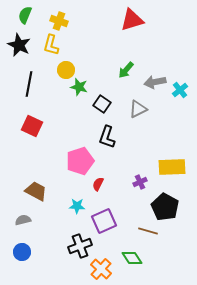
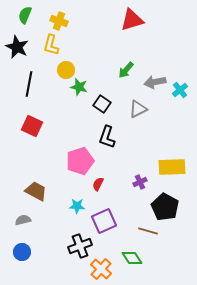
black star: moved 2 px left, 2 px down
